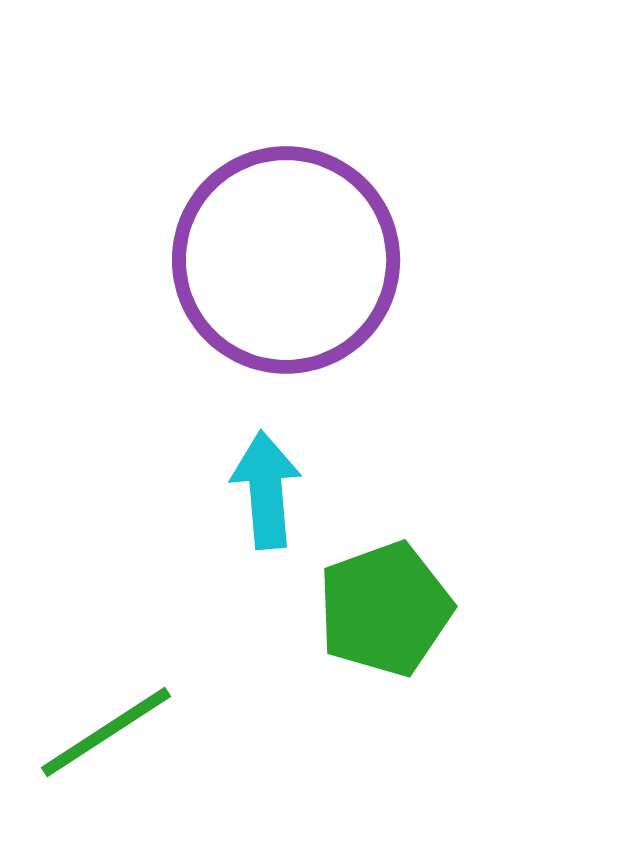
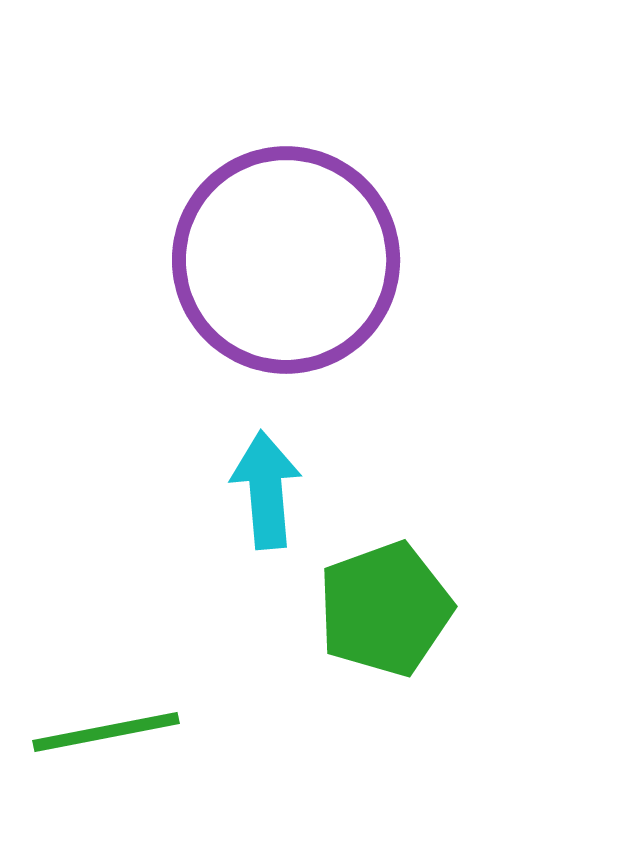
green line: rotated 22 degrees clockwise
